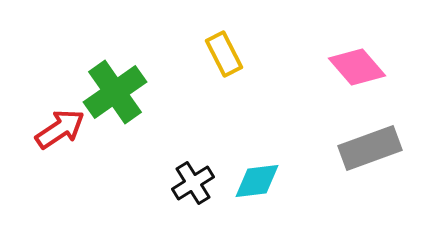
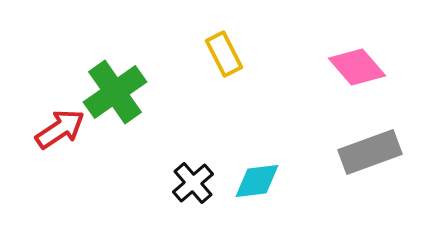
gray rectangle: moved 4 px down
black cross: rotated 9 degrees counterclockwise
